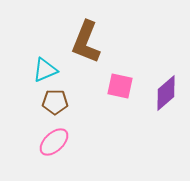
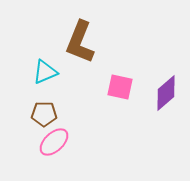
brown L-shape: moved 6 px left
cyan triangle: moved 2 px down
pink square: moved 1 px down
brown pentagon: moved 11 px left, 12 px down
